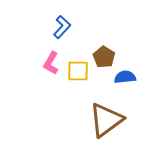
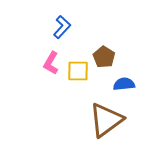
blue semicircle: moved 1 px left, 7 px down
